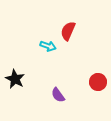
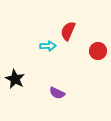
cyan arrow: rotated 21 degrees counterclockwise
red circle: moved 31 px up
purple semicircle: moved 1 px left, 2 px up; rotated 28 degrees counterclockwise
